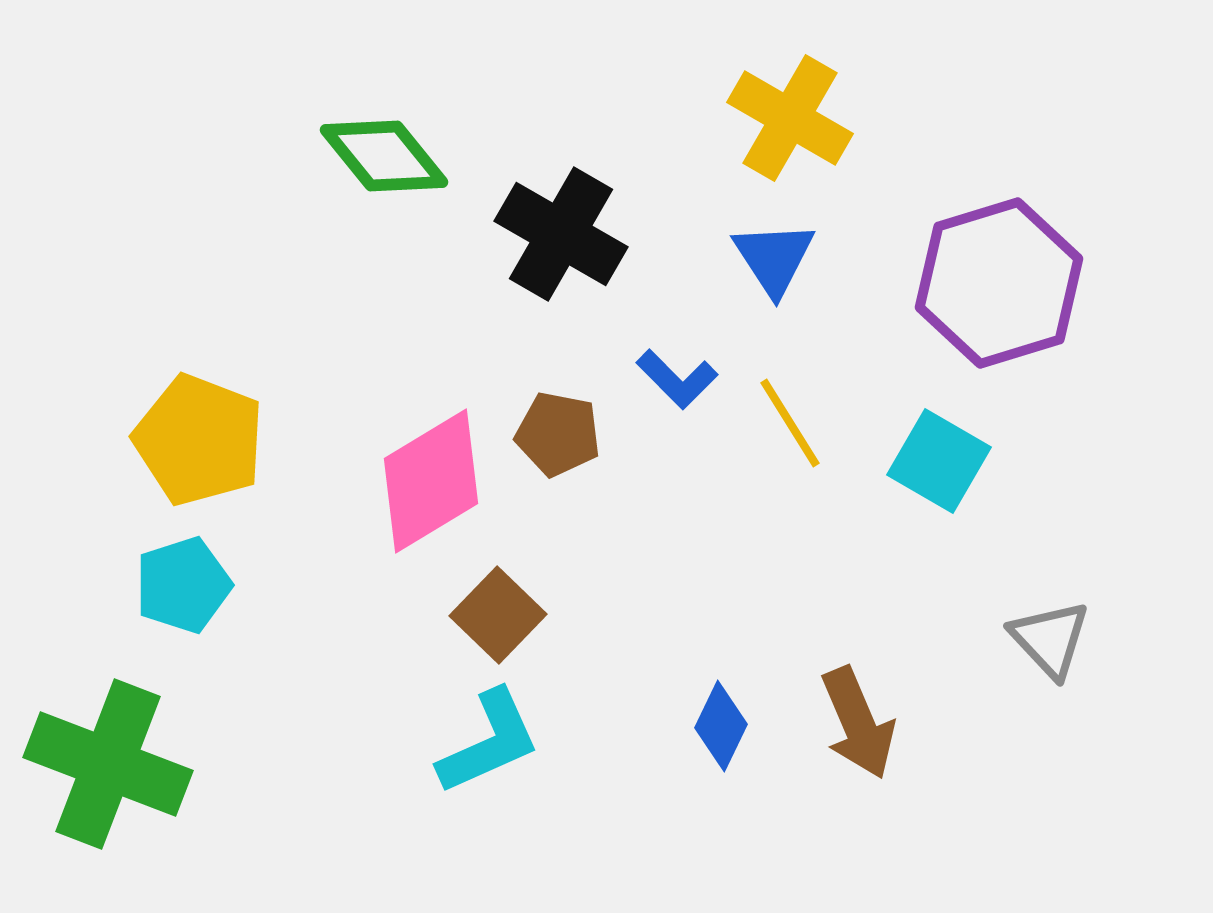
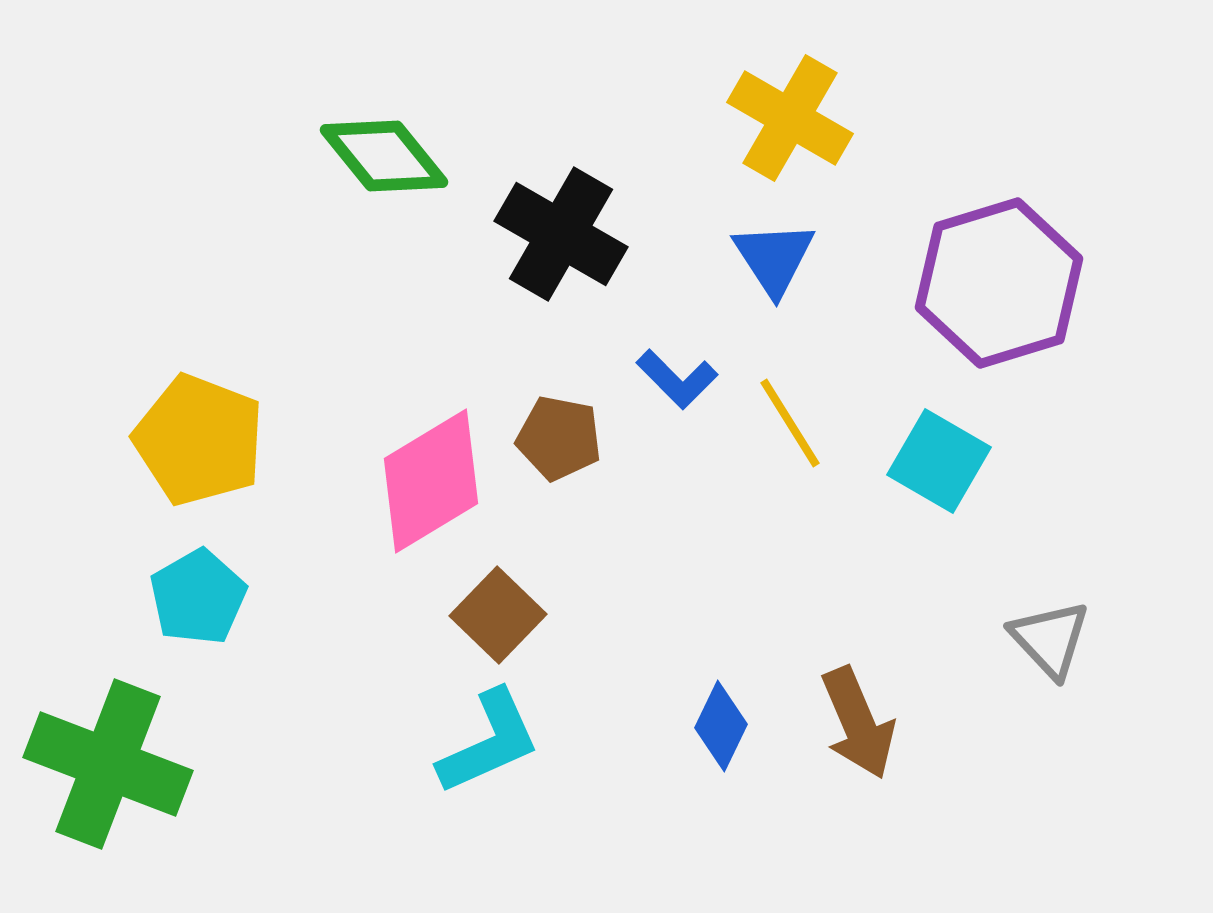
brown pentagon: moved 1 px right, 4 px down
cyan pentagon: moved 15 px right, 12 px down; rotated 12 degrees counterclockwise
